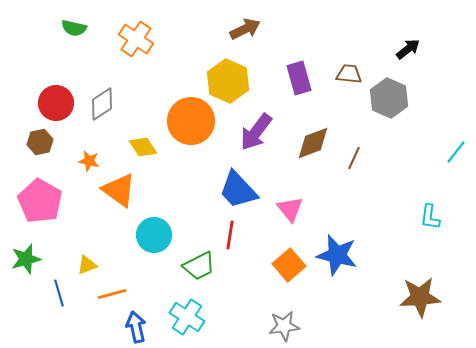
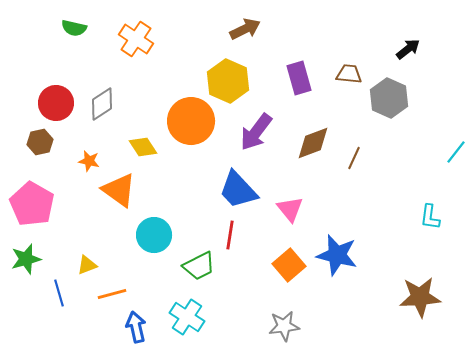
pink pentagon: moved 8 px left, 3 px down
